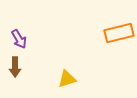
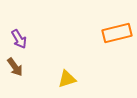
orange rectangle: moved 2 px left
brown arrow: rotated 36 degrees counterclockwise
